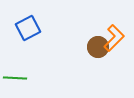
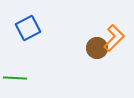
brown circle: moved 1 px left, 1 px down
